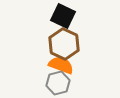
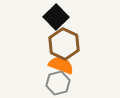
black square: moved 7 px left, 1 px down; rotated 20 degrees clockwise
